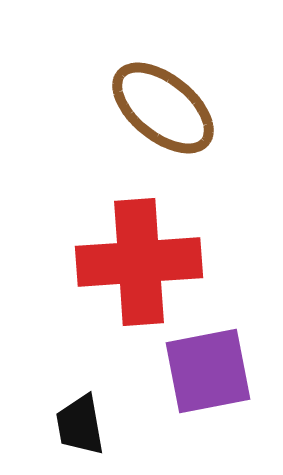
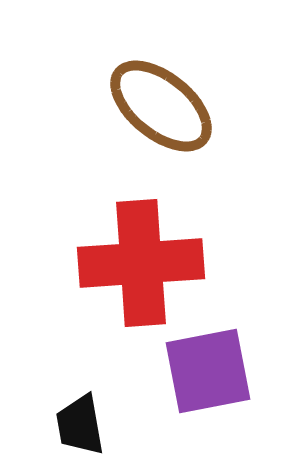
brown ellipse: moved 2 px left, 2 px up
red cross: moved 2 px right, 1 px down
